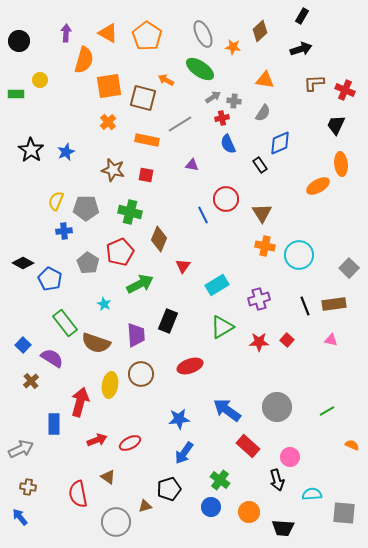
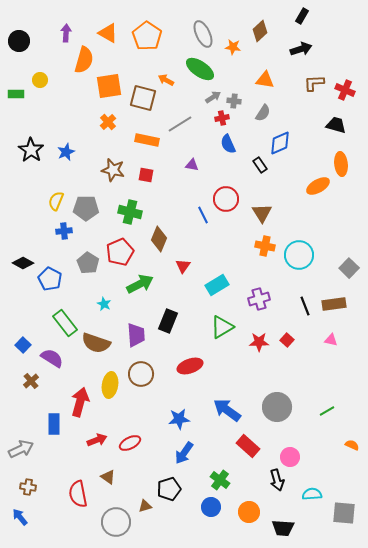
black trapezoid at (336, 125): rotated 80 degrees clockwise
